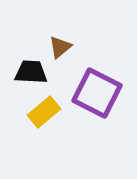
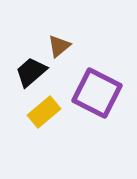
brown triangle: moved 1 px left, 1 px up
black trapezoid: rotated 44 degrees counterclockwise
